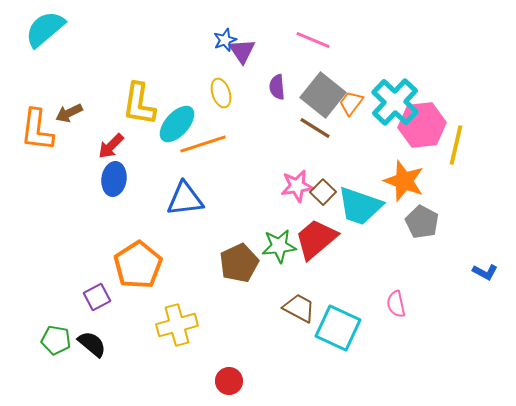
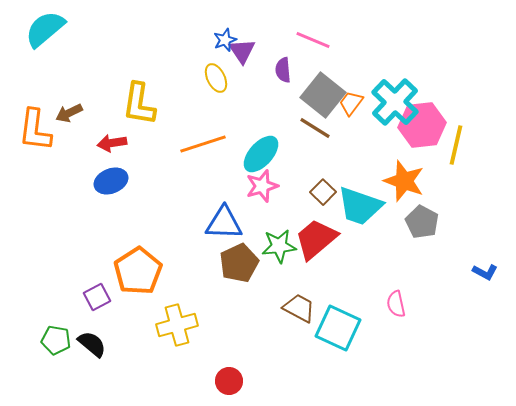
purple semicircle: moved 6 px right, 17 px up
yellow ellipse: moved 5 px left, 15 px up; rotated 8 degrees counterclockwise
cyan ellipse: moved 84 px right, 30 px down
orange L-shape: moved 2 px left
red arrow: moved 1 px right, 3 px up; rotated 36 degrees clockwise
blue ellipse: moved 3 px left, 2 px down; rotated 60 degrees clockwise
pink star: moved 35 px left; rotated 8 degrees counterclockwise
blue triangle: moved 39 px right, 24 px down; rotated 9 degrees clockwise
orange pentagon: moved 6 px down
